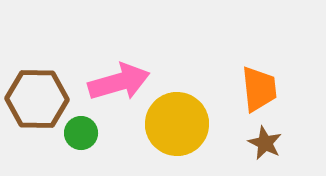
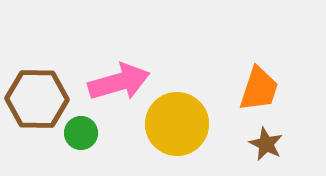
orange trapezoid: rotated 24 degrees clockwise
brown star: moved 1 px right, 1 px down
